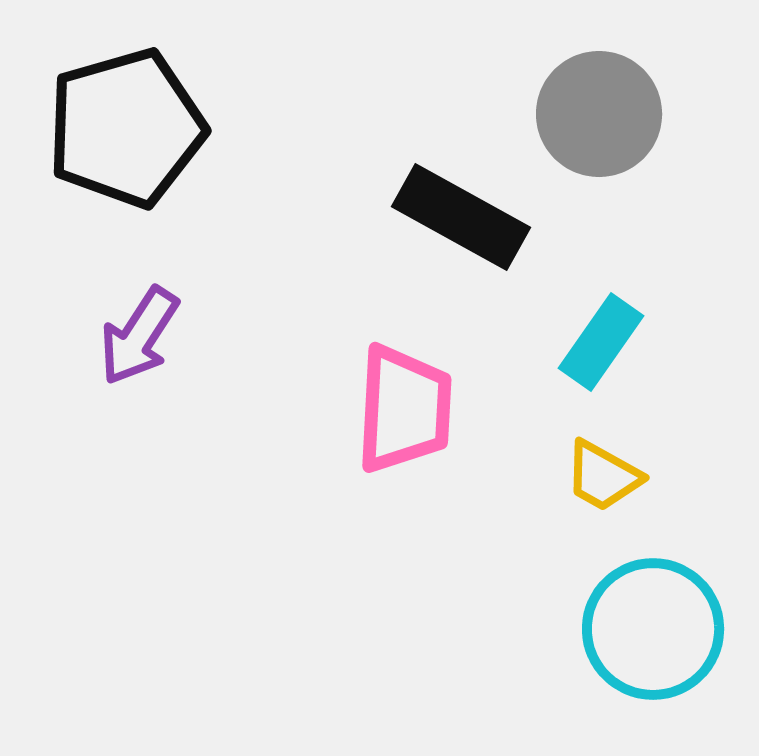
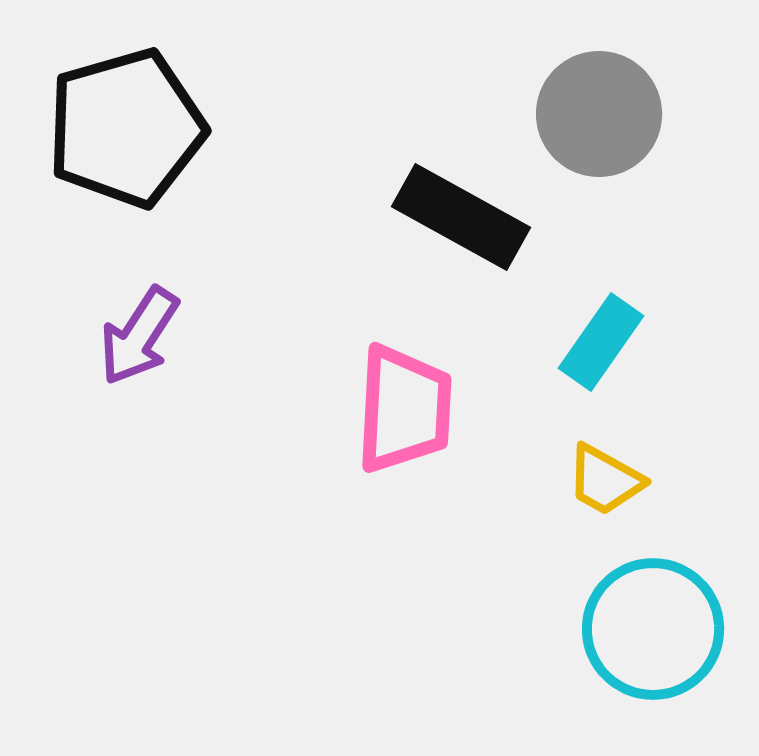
yellow trapezoid: moved 2 px right, 4 px down
